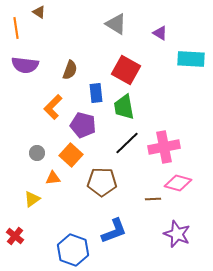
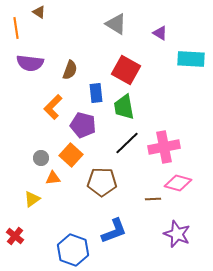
purple semicircle: moved 5 px right, 2 px up
gray circle: moved 4 px right, 5 px down
